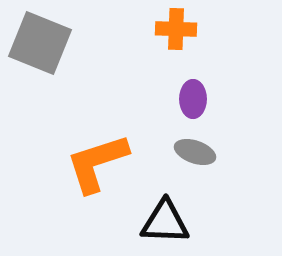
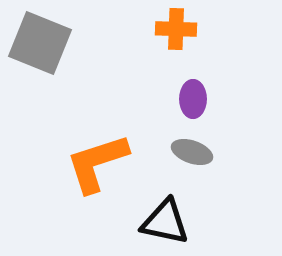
gray ellipse: moved 3 px left
black triangle: rotated 10 degrees clockwise
